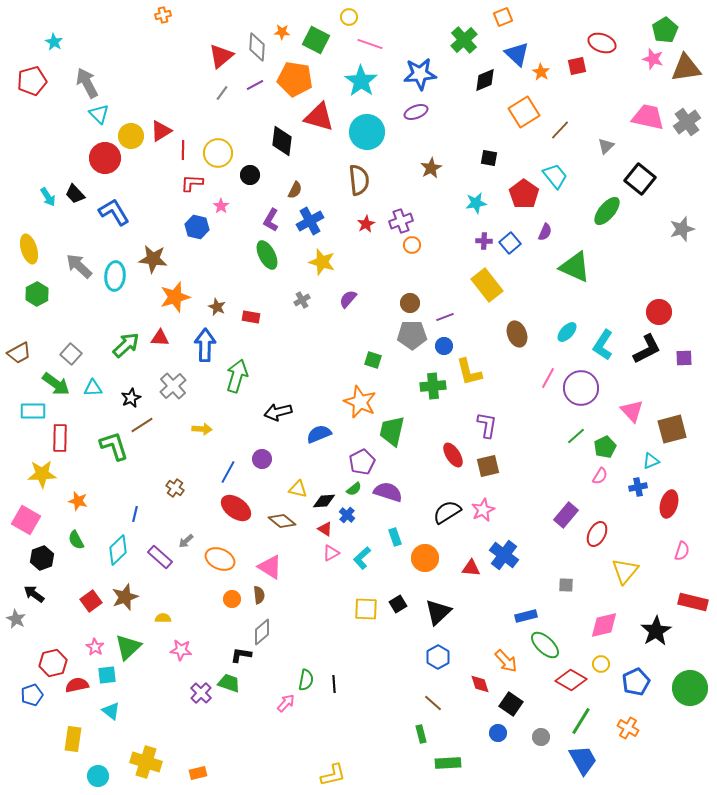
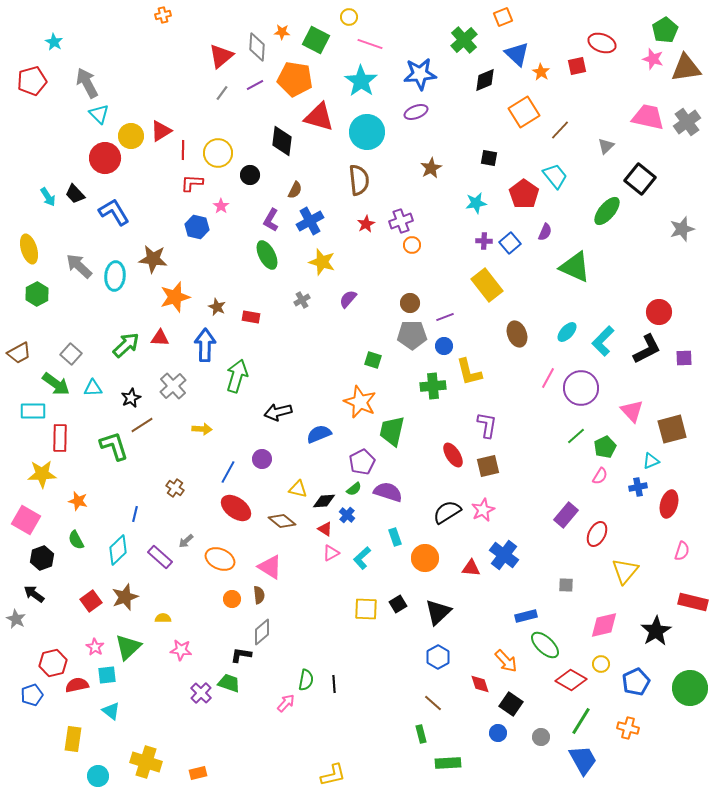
cyan L-shape at (603, 345): moved 4 px up; rotated 12 degrees clockwise
orange cross at (628, 728): rotated 15 degrees counterclockwise
